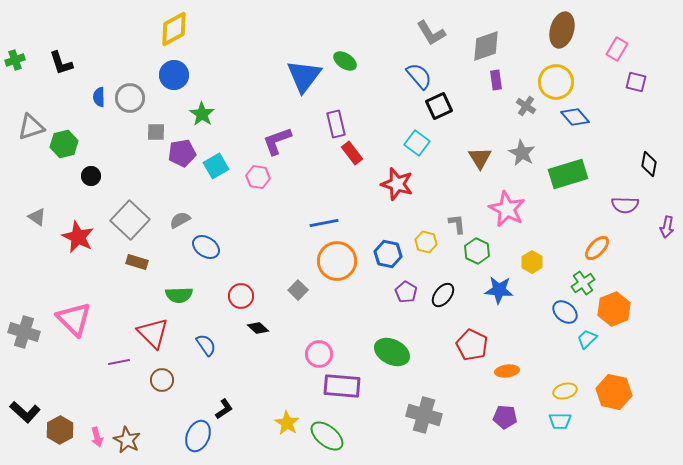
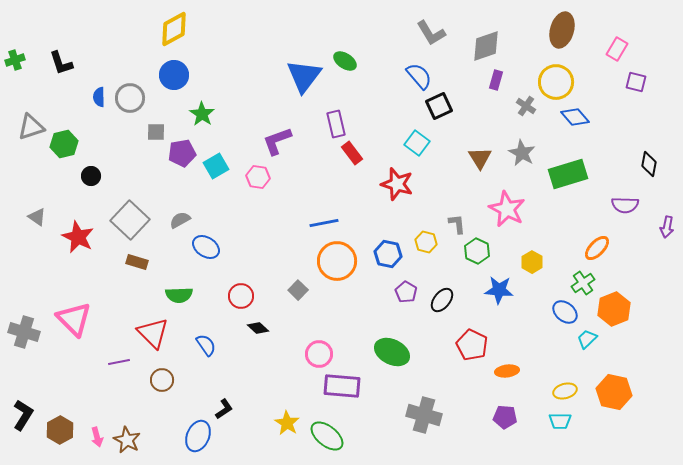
purple rectangle at (496, 80): rotated 24 degrees clockwise
black ellipse at (443, 295): moved 1 px left, 5 px down
black L-shape at (25, 412): moved 2 px left, 3 px down; rotated 100 degrees counterclockwise
